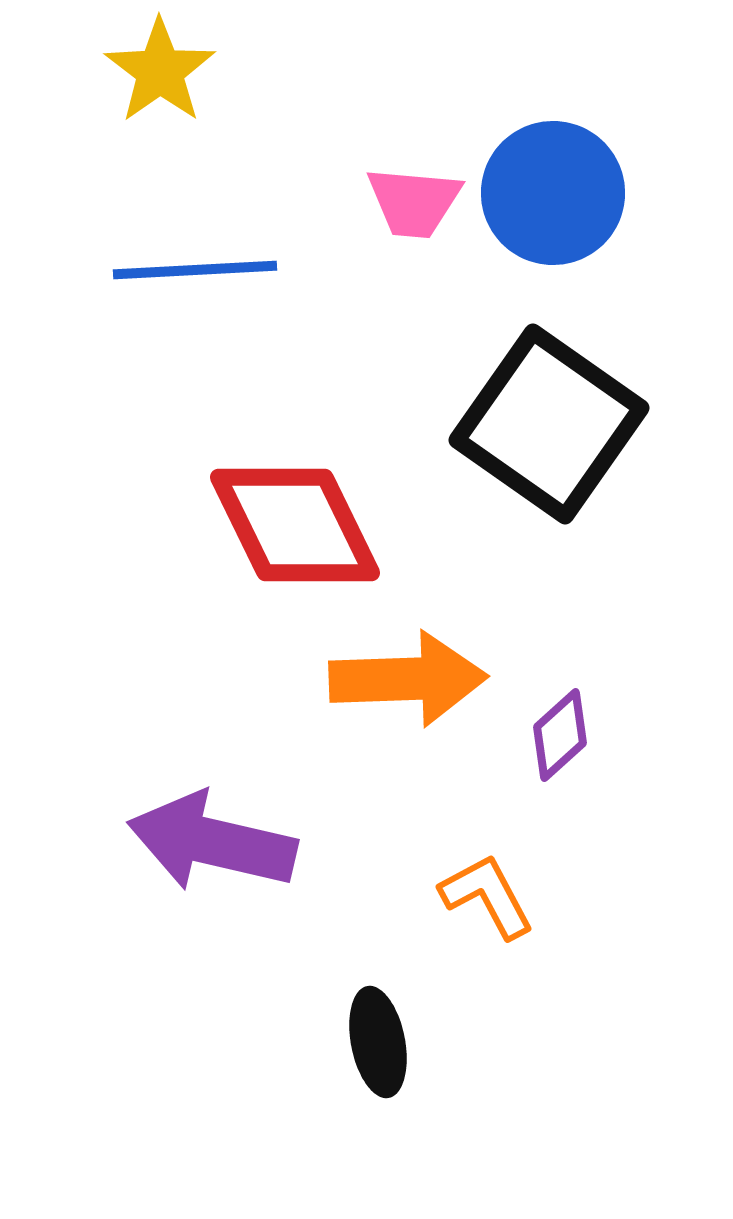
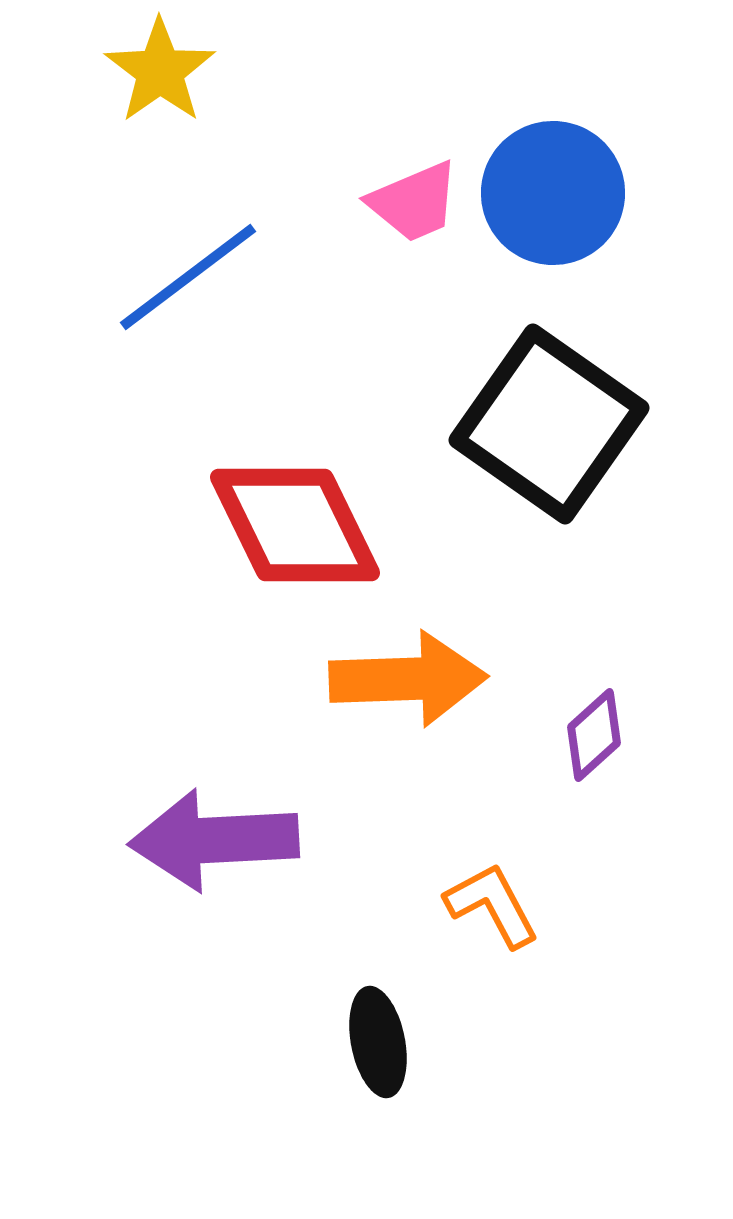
pink trapezoid: rotated 28 degrees counterclockwise
blue line: moved 7 px left, 7 px down; rotated 34 degrees counterclockwise
purple diamond: moved 34 px right
purple arrow: moved 2 px right, 2 px up; rotated 16 degrees counterclockwise
orange L-shape: moved 5 px right, 9 px down
